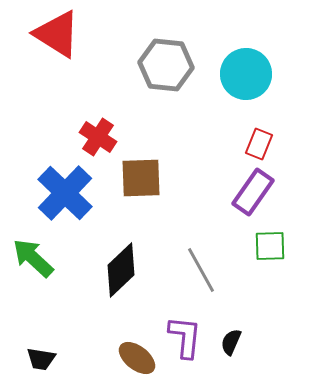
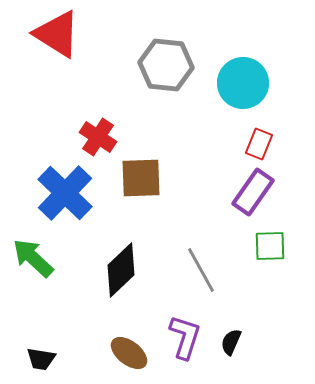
cyan circle: moved 3 px left, 9 px down
purple L-shape: rotated 12 degrees clockwise
brown ellipse: moved 8 px left, 5 px up
